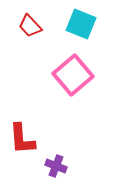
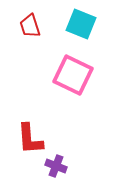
red trapezoid: rotated 25 degrees clockwise
pink square: rotated 24 degrees counterclockwise
red L-shape: moved 8 px right
